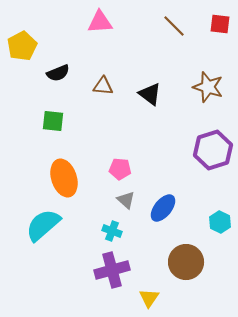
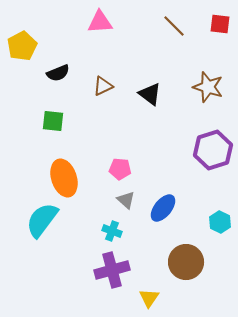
brown triangle: rotated 30 degrees counterclockwise
cyan semicircle: moved 1 px left, 5 px up; rotated 12 degrees counterclockwise
